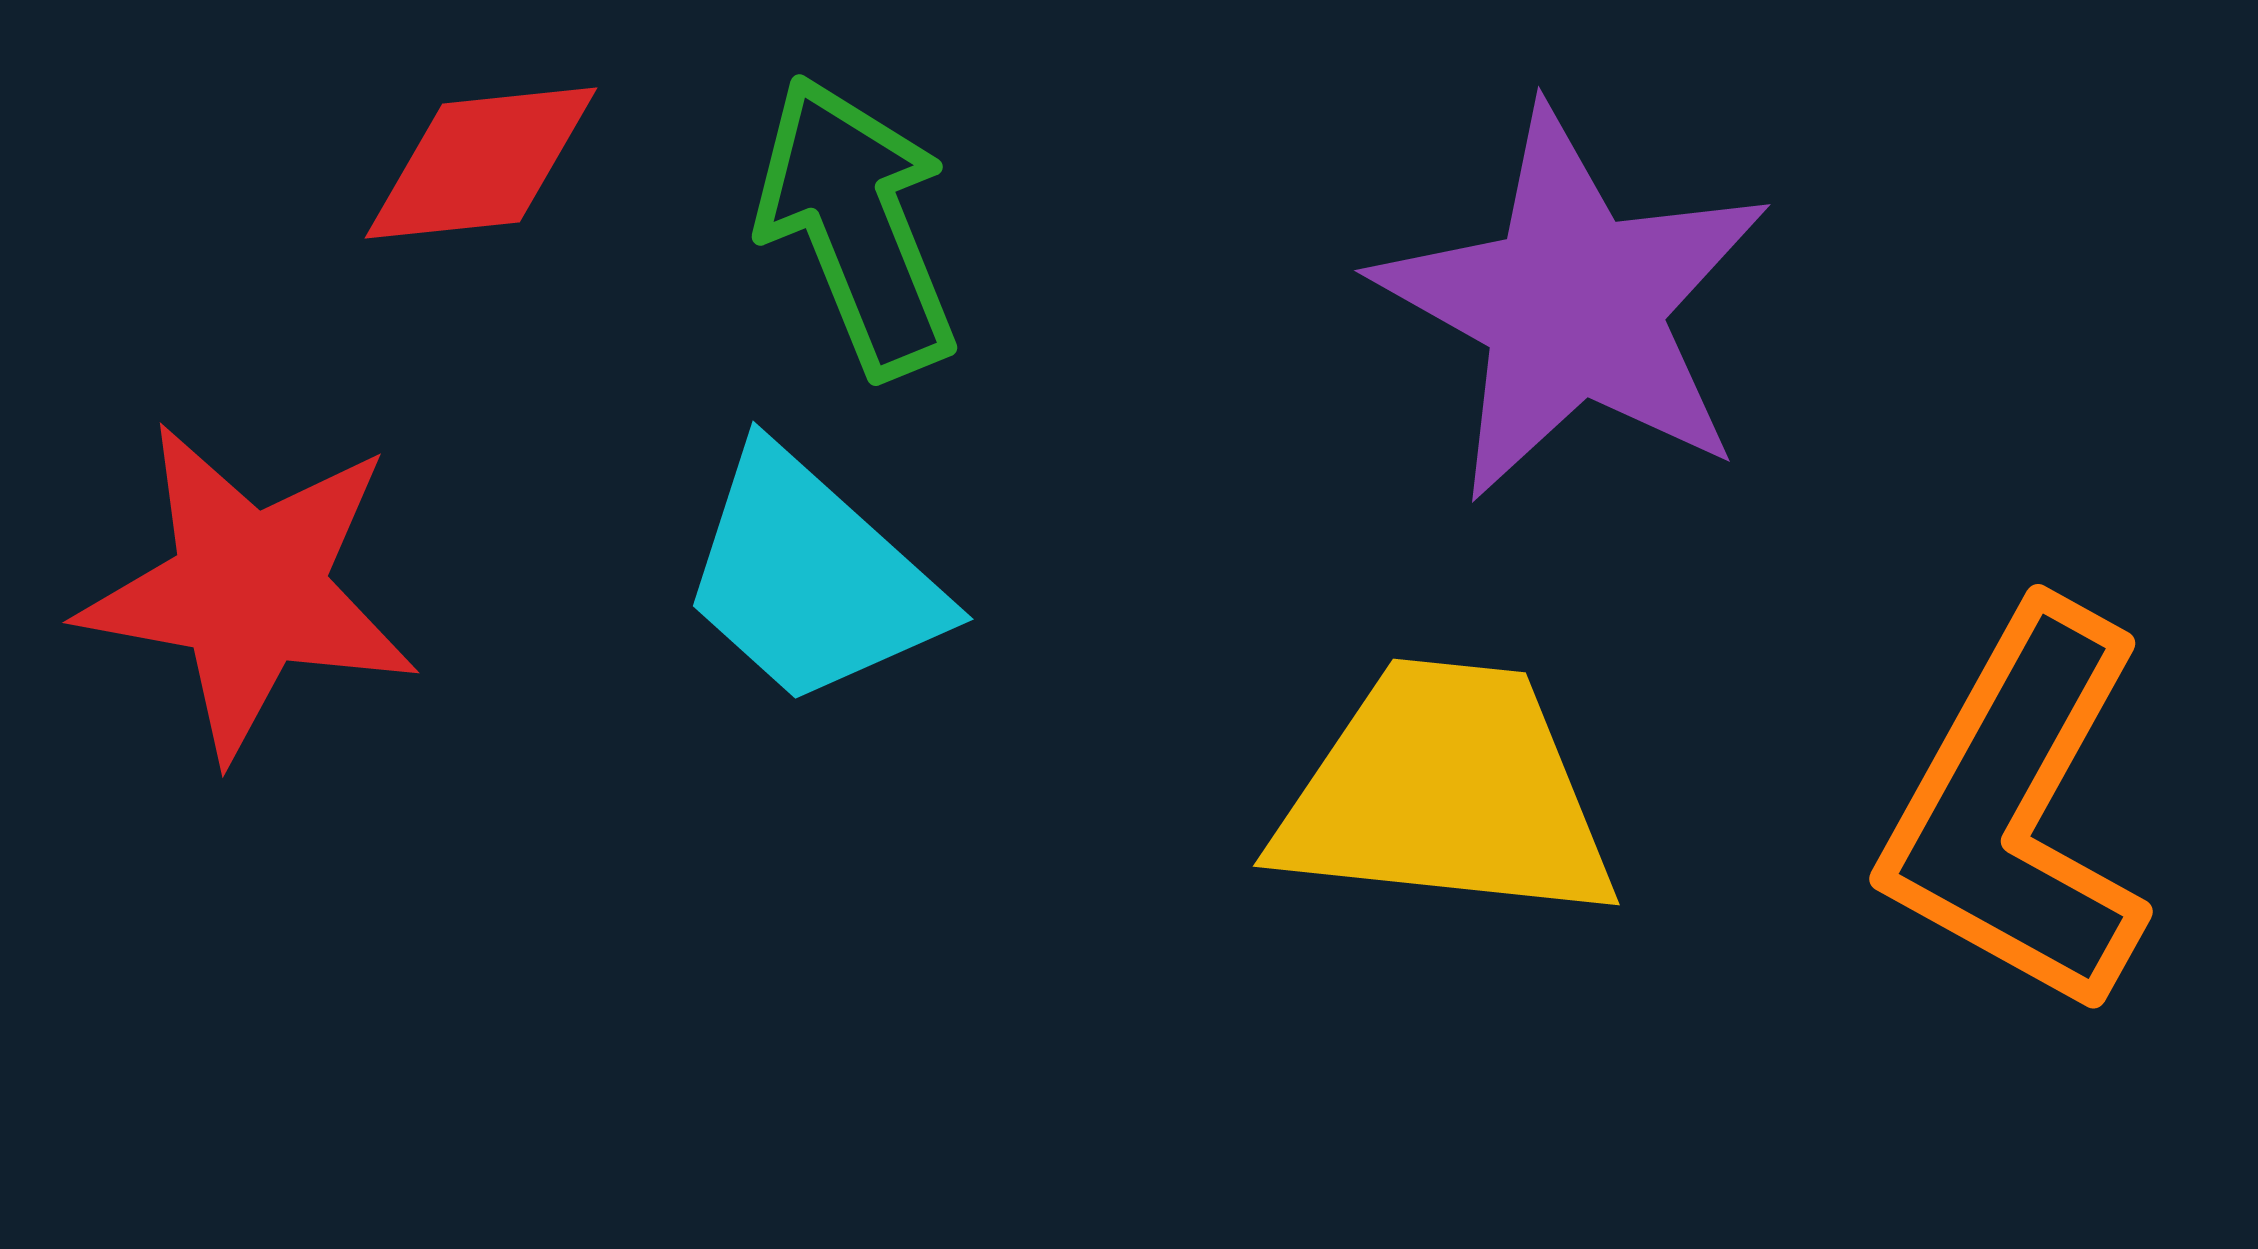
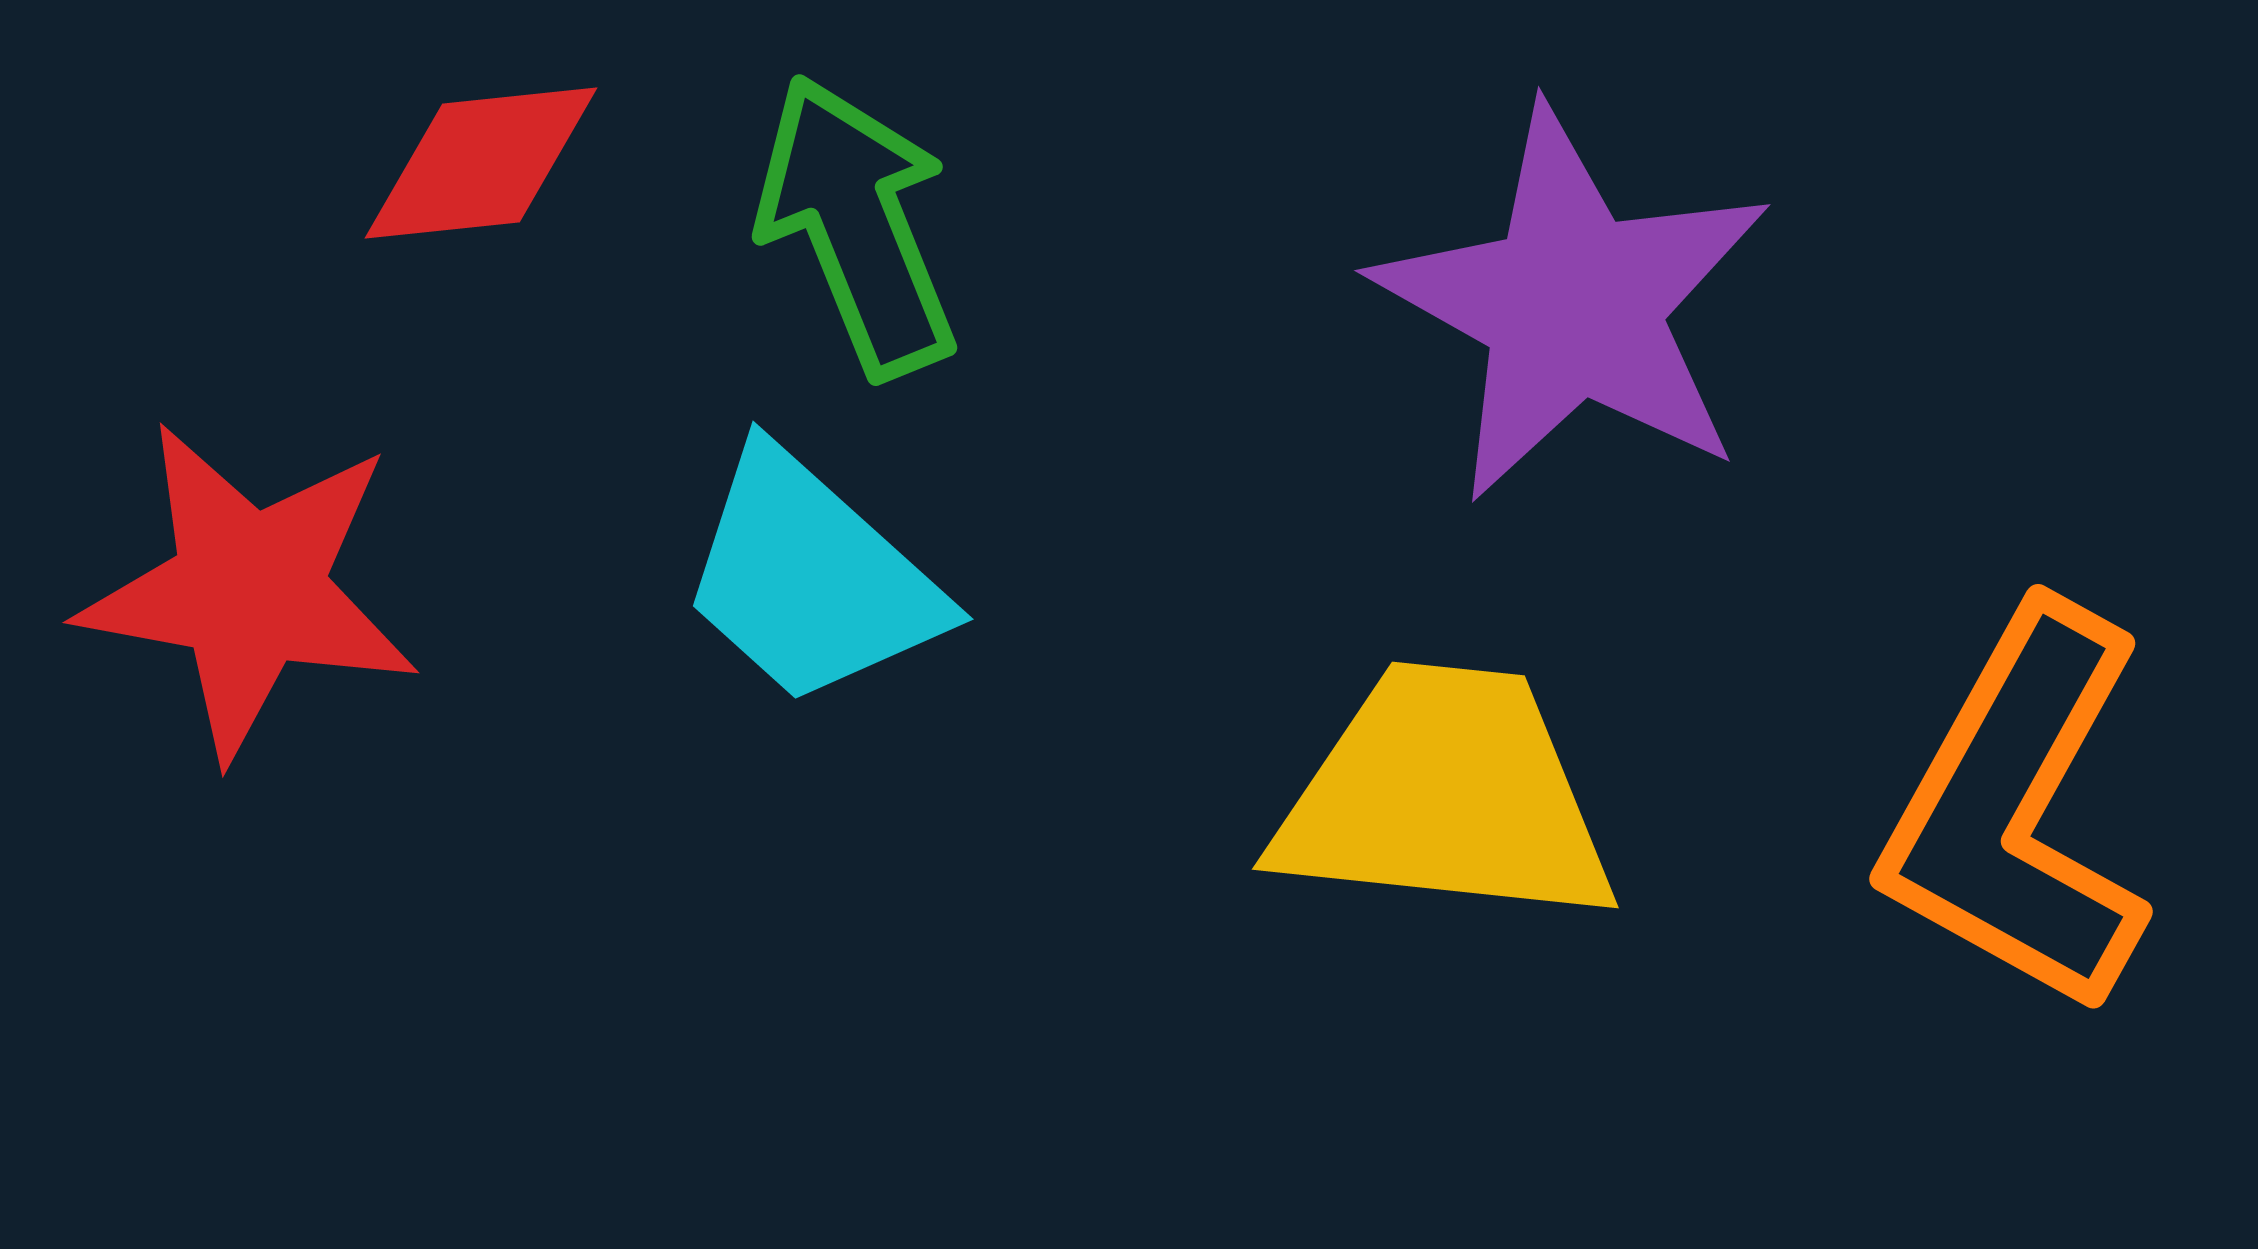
yellow trapezoid: moved 1 px left, 3 px down
